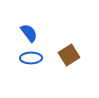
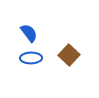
brown square: rotated 15 degrees counterclockwise
